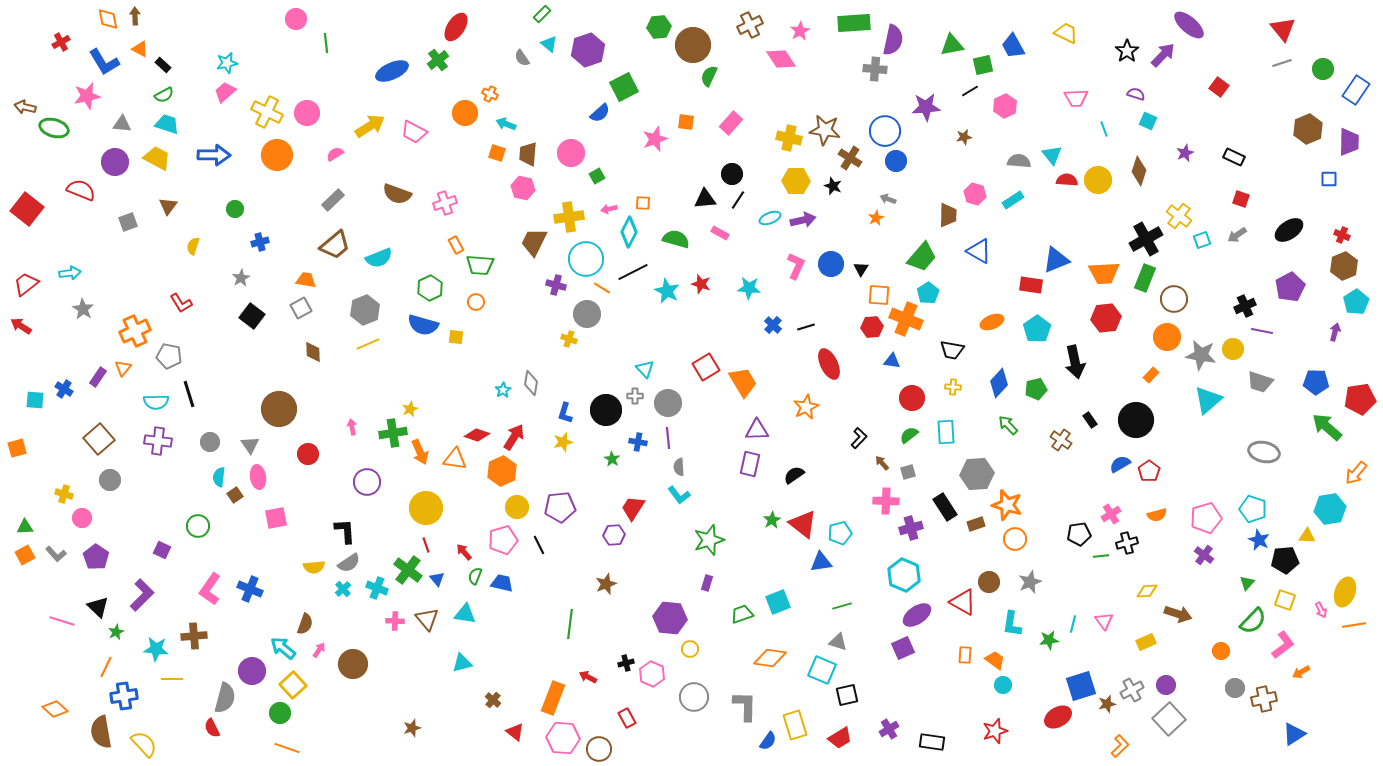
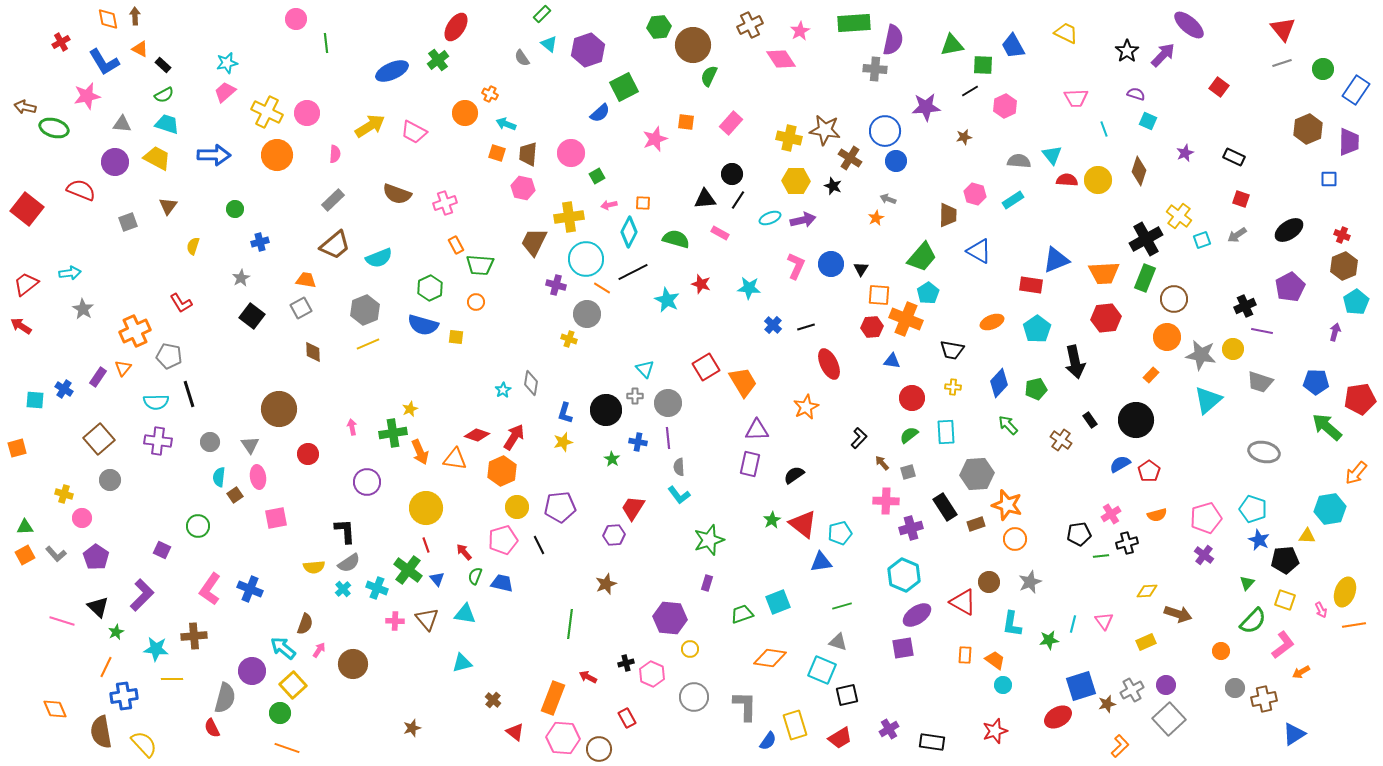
green square at (983, 65): rotated 15 degrees clockwise
pink semicircle at (335, 154): rotated 126 degrees clockwise
pink arrow at (609, 209): moved 4 px up
cyan star at (667, 291): moved 9 px down
purple square at (903, 648): rotated 15 degrees clockwise
orange diamond at (55, 709): rotated 25 degrees clockwise
